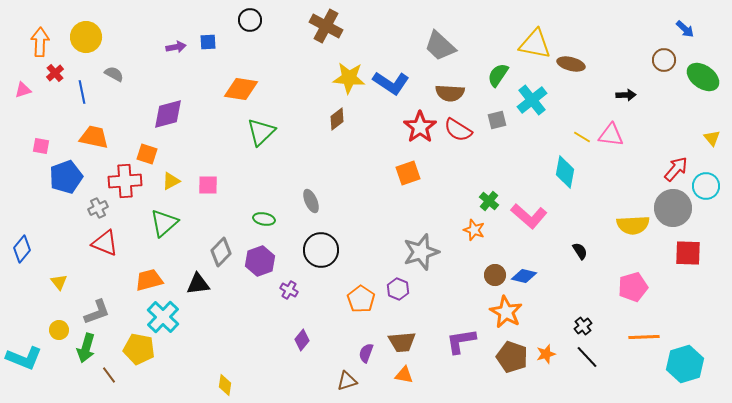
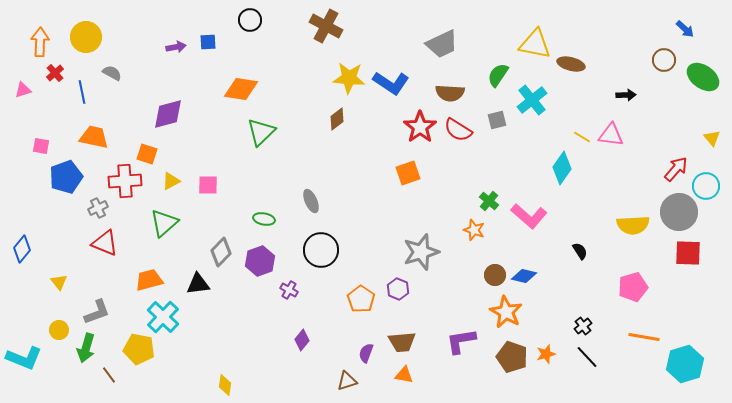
gray trapezoid at (440, 46): moved 2 px right, 2 px up; rotated 68 degrees counterclockwise
gray semicircle at (114, 74): moved 2 px left, 1 px up
cyan diamond at (565, 172): moved 3 px left, 4 px up; rotated 24 degrees clockwise
gray circle at (673, 208): moved 6 px right, 4 px down
orange line at (644, 337): rotated 12 degrees clockwise
